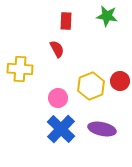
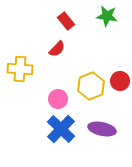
red rectangle: rotated 42 degrees counterclockwise
red semicircle: rotated 72 degrees clockwise
pink circle: moved 1 px down
